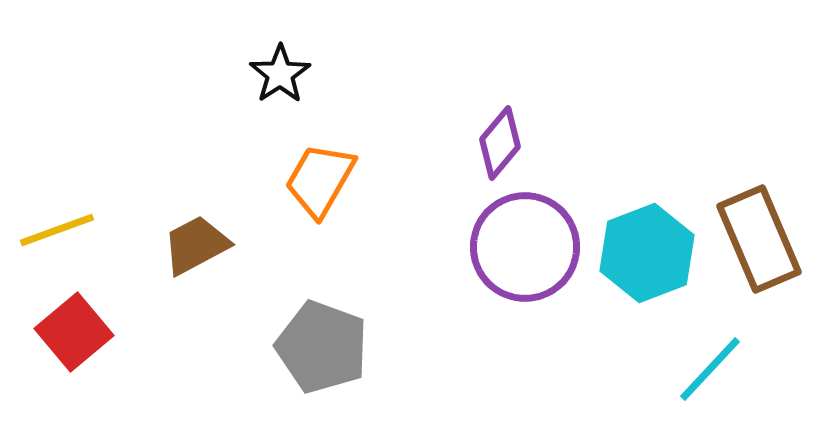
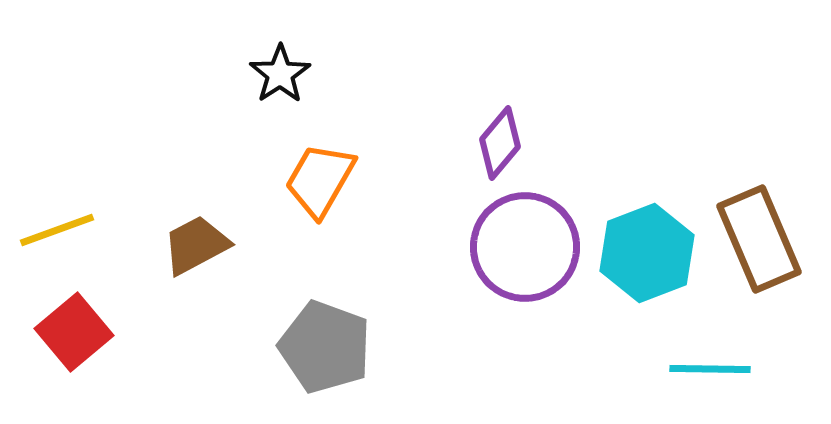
gray pentagon: moved 3 px right
cyan line: rotated 48 degrees clockwise
